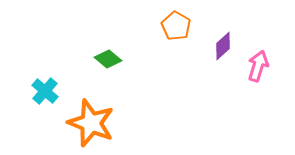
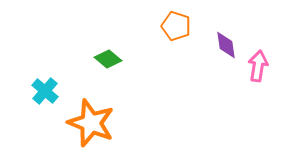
orange pentagon: rotated 12 degrees counterclockwise
purple diamond: moved 3 px right, 1 px up; rotated 56 degrees counterclockwise
pink arrow: rotated 8 degrees counterclockwise
